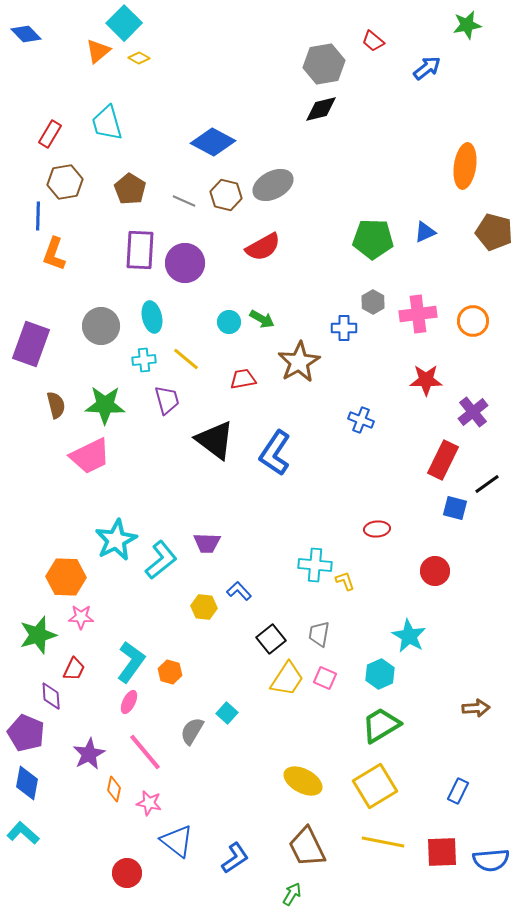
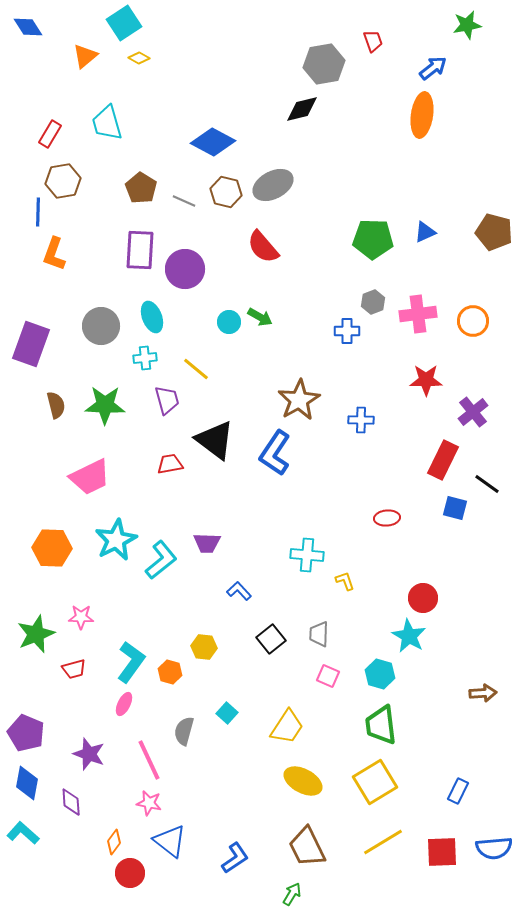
cyan square at (124, 23): rotated 12 degrees clockwise
blue diamond at (26, 34): moved 2 px right, 7 px up; rotated 12 degrees clockwise
red trapezoid at (373, 41): rotated 150 degrees counterclockwise
orange triangle at (98, 51): moved 13 px left, 5 px down
blue arrow at (427, 68): moved 6 px right
black diamond at (321, 109): moved 19 px left
orange ellipse at (465, 166): moved 43 px left, 51 px up
brown hexagon at (65, 182): moved 2 px left, 1 px up
brown pentagon at (130, 189): moved 11 px right, 1 px up
brown hexagon at (226, 195): moved 3 px up
blue line at (38, 216): moved 4 px up
red semicircle at (263, 247): rotated 78 degrees clockwise
purple circle at (185, 263): moved 6 px down
gray hexagon at (373, 302): rotated 10 degrees clockwise
cyan ellipse at (152, 317): rotated 8 degrees counterclockwise
green arrow at (262, 319): moved 2 px left, 2 px up
blue cross at (344, 328): moved 3 px right, 3 px down
yellow line at (186, 359): moved 10 px right, 10 px down
cyan cross at (144, 360): moved 1 px right, 2 px up
brown star at (299, 362): moved 38 px down
red trapezoid at (243, 379): moved 73 px left, 85 px down
blue cross at (361, 420): rotated 20 degrees counterclockwise
pink trapezoid at (90, 456): moved 21 px down
black line at (487, 484): rotated 72 degrees clockwise
red ellipse at (377, 529): moved 10 px right, 11 px up
cyan cross at (315, 565): moved 8 px left, 10 px up
red circle at (435, 571): moved 12 px left, 27 px down
orange hexagon at (66, 577): moved 14 px left, 29 px up
yellow hexagon at (204, 607): moved 40 px down
gray trapezoid at (319, 634): rotated 8 degrees counterclockwise
green star at (38, 635): moved 2 px left, 1 px up; rotated 6 degrees counterclockwise
red trapezoid at (74, 669): rotated 50 degrees clockwise
cyan hexagon at (380, 674): rotated 20 degrees counterclockwise
pink square at (325, 678): moved 3 px right, 2 px up
yellow trapezoid at (287, 679): moved 48 px down
purple diamond at (51, 696): moved 20 px right, 106 px down
pink ellipse at (129, 702): moved 5 px left, 2 px down
brown arrow at (476, 708): moved 7 px right, 15 px up
green trapezoid at (381, 725): rotated 66 degrees counterclockwise
gray semicircle at (192, 731): moved 8 px left; rotated 16 degrees counterclockwise
pink line at (145, 752): moved 4 px right, 8 px down; rotated 15 degrees clockwise
purple star at (89, 754): rotated 24 degrees counterclockwise
yellow square at (375, 786): moved 4 px up
orange diamond at (114, 789): moved 53 px down; rotated 25 degrees clockwise
blue triangle at (177, 841): moved 7 px left
yellow line at (383, 842): rotated 42 degrees counterclockwise
blue semicircle at (491, 860): moved 3 px right, 12 px up
red circle at (127, 873): moved 3 px right
